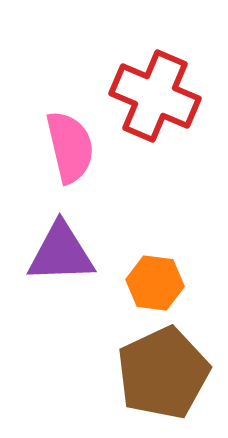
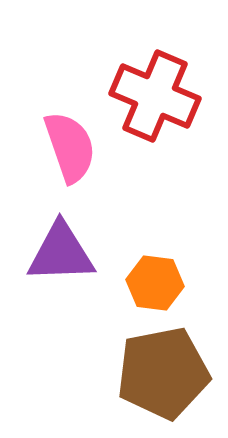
pink semicircle: rotated 6 degrees counterclockwise
brown pentagon: rotated 14 degrees clockwise
